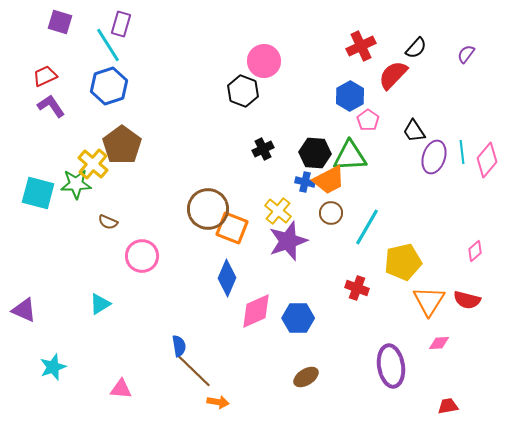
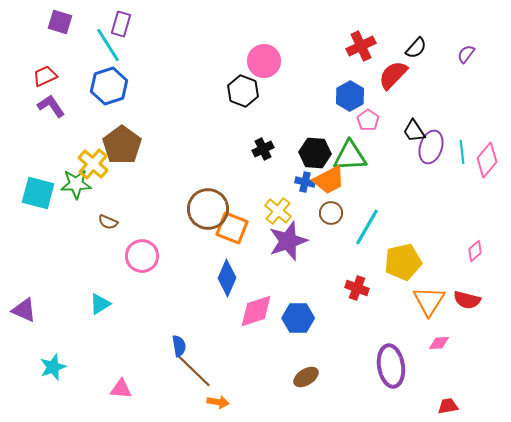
purple ellipse at (434, 157): moved 3 px left, 10 px up
pink diamond at (256, 311): rotated 6 degrees clockwise
